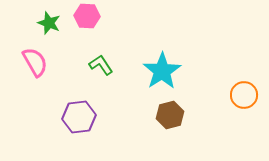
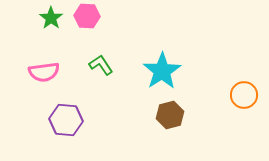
green star: moved 2 px right, 5 px up; rotated 15 degrees clockwise
pink semicircle: moved 9 px right, 10 px down; rotated 112 degrees clockwise
purple hexagon: moved 13 px left, 3 px down; rotated 12 degrees clockwise
